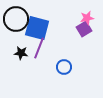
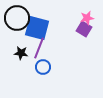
black circle: moved 1 px right, 1 px up
purple square: rotated 28 degrees counterclockwise
blue circle: moved 21 px left
